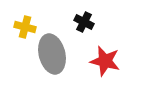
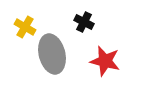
yellow cross: rotated 15 degrees clockwise
